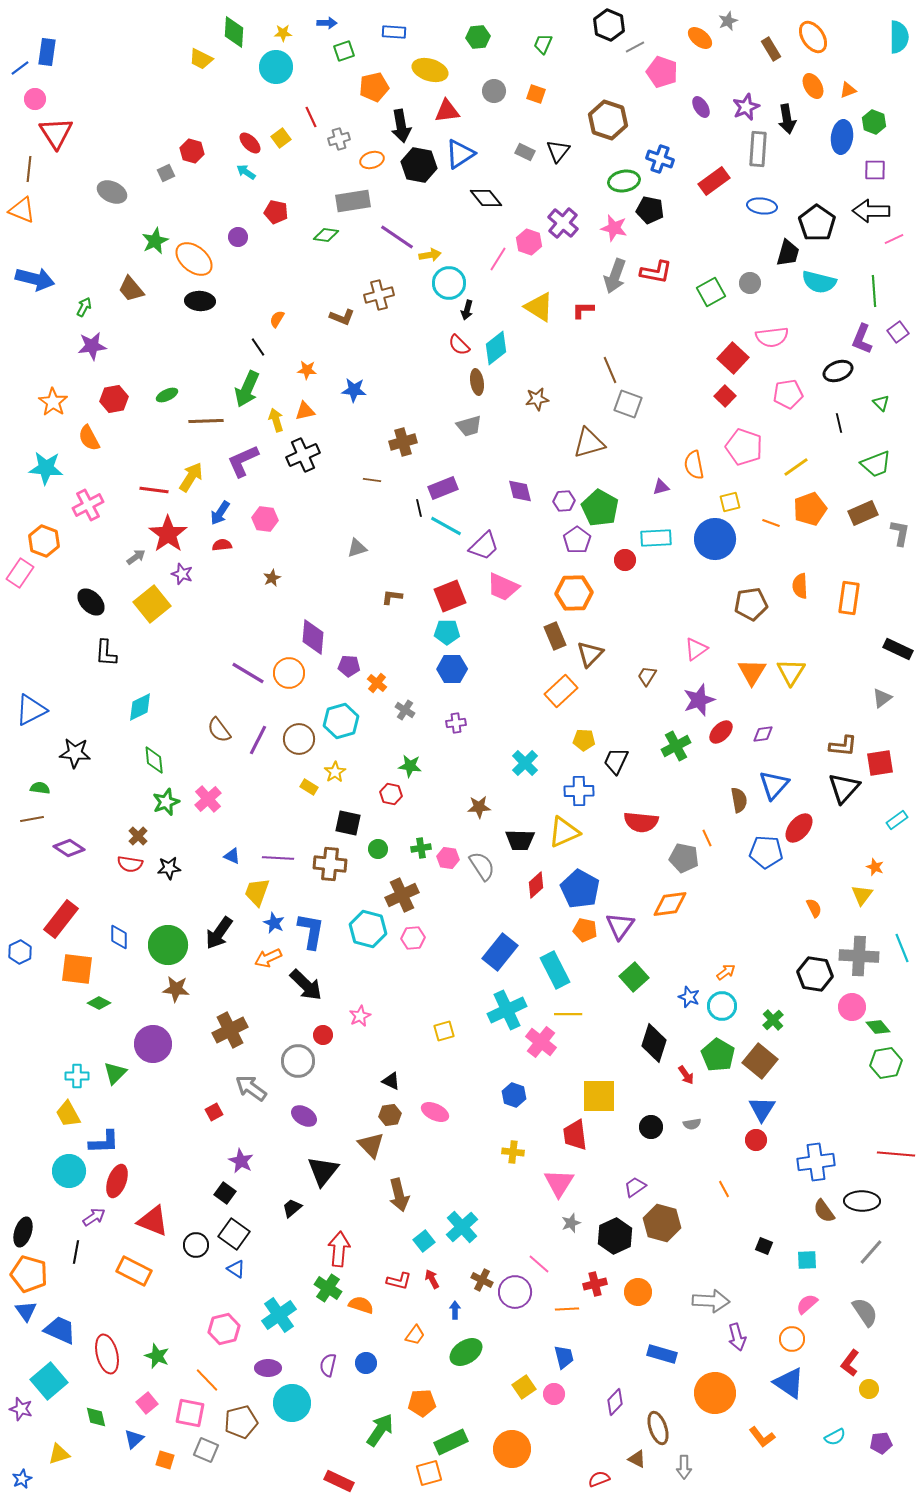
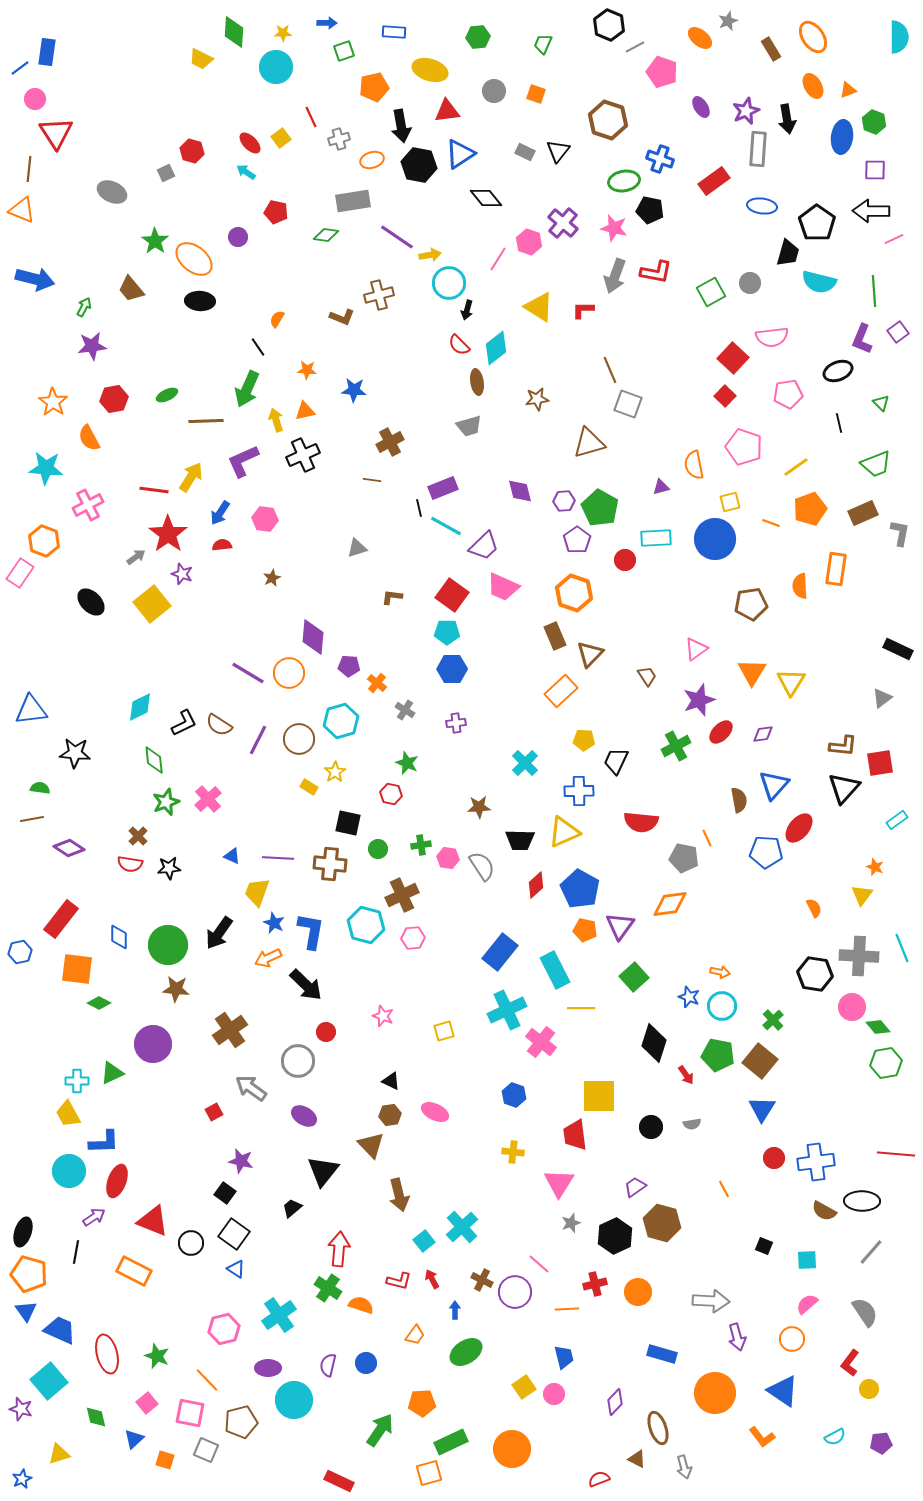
purple star at (746, 107): moved 4 px down
green star at (155, 241): rotated 12 degrees counterclockwise
brown cross at (403, 442): moved 13 px left; rotated 12 degrees counterclockwise
orange hexagon at (574, 593): rotated 21 degrees clockwise
red square at (450, 596): moved 2 px right, 1 px up; rotated 32 degrees counterclockwise
orange rectangle at (849, 598): moved 13 px left, 29 px up
black L-shape at (106, 653): moved 78 px right, 70 px down; rotated 120 degrees counterclockwise
yellow triangle at (791, 672): moved 10 px down
brown trapezoid at (647, 676): rotated 115 degrees clockwise
blue triangle at (31, 710): rotated 20 degrees clockwise
brown semicircle at (219, 730): moved 5 px up; rotated 20 degrees counterclockwise
green star at (410, 766): moved 3 px left, 3 px up; rotated 15 degrees clockwise
green cross at (421, 848): moved 3 px up
cyan hexagon at (368, 929): moved 2 px left, 4 px up
blue hexagon at (20, 952): rotated 15 degrees clockwise
orange arrow at (726, 972): moved 6 px left; rotated 48 degrees clockwise
yellow line at (568, 1014): moved 13 px right, 6 px up
pink star at (360, 1016): moved 23 px right; rotated 25 degrees counterclockwise
brown cross at (230, 1030): rotated 8 degrees counterclockwise
red circle at (323, 1035): moved 3 px right, 3 px up
green pentagon at (718, 1055): rotated 20 degrees counterclockwise
green triangle at (115, 1073): moved 3 px left; rotated 20 degrees clockwise
cyan cross at (77, 1076): moved 5 px down
red circle at (756, 1140): moved 18 px right, 18 px down
purple star at (241, 1161): rotated 15 degrees counterclockwise
brown semicircle at (824, 1211): rotated 25 degrees counterclockwise
black circle at (196, 1245): moved 5 px left, 2 px up
blue triangle at (789, 1383): moved 6 px left, 8 px down
cyan circle at (292, 1403): moved 2 px right, 3 px up
gray arrow at (684, 1467): rotated 15 degrees counterclockwise
